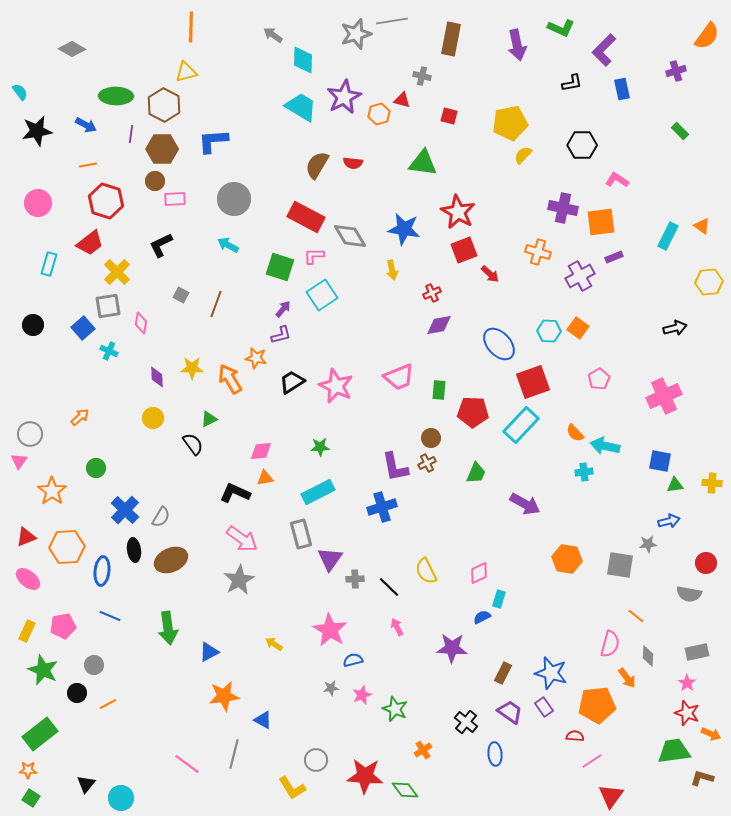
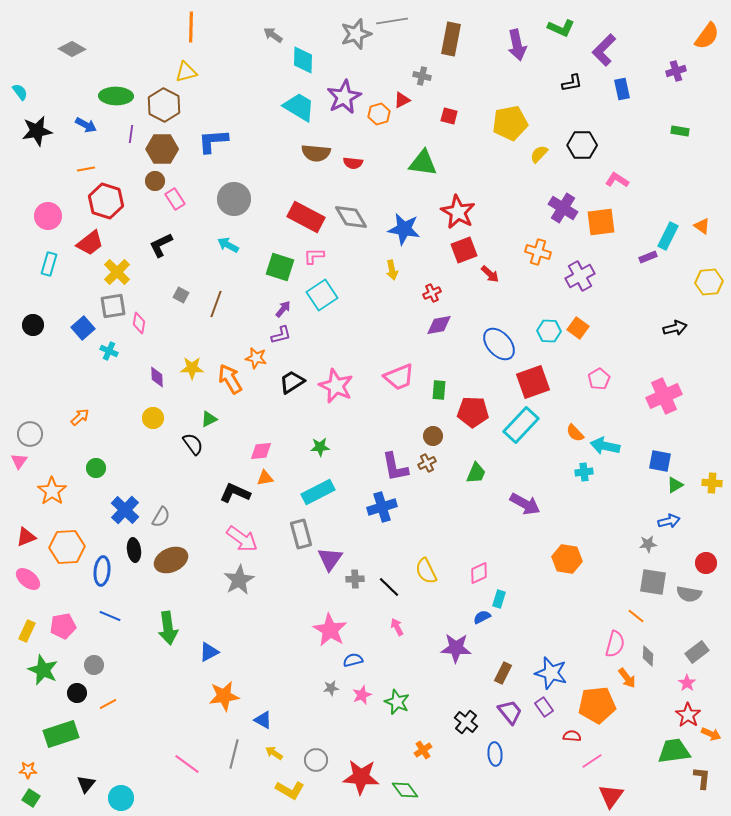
red triangle at (402, 100): rotated 42 degrees counterclockwise
cyan trapezoid at (301, 107): moved 2 px left
green rectangle at (680, 131): rotated 36 degrees counterclockwise
yellow semicircle at (523, 155): moved 16 px right, 1 px up
orange line at (88, 165): moved 2 px left, 4 px down
brown semicircle at (317, 165): moved 1 px left, 12 px up; rotated 116 degrees counterclockwise
pink rectangle at (175, 199): rotated 60 degrees clockwise
pink circle at (38, 203): moved 10 px right, 13 px down
purple cross at (563, 208): rotated 20 degrees clockwise
gray diamond at (350, 236): moved 1 px right, 19 px up
purple rectangle at (614, 257): moved 34 px right
gray square at (108, 306): moved 5 px right
pink diamond at (141, 323): moved 2 px left
brown circle at (431, 438): moved 2 px right, 2 px up
green triangle at (675, 485): rotated 24 degrees counterclockwise
gray square at (620, 565): moved 33 px right, 17 px down
yellow arrow at (274, 644): moved 109 px down
pink semicircle at (610, 644): moved 5 px right
purple star at (452, 648): moved 4 px right
gray rectangle at (697, 652): rotated 25 degrees counterclockwise
green star at (395, 709): moved 2 px right, 7 px up
purple trapezoid at (510, 712): rotated 16 degrees clockwise
red star at (687, 713): moved 1 px right, 2 px down; rotated 15 degrees clockwise
green rectangle at (40, 734): moved 21 px right; rotated 20 degrees clockwise
red semicircle at (575, 736): moved 3 px left
red star at (365, 776): moved 4 px left, 1 px down
brown L-shape at (702, 778): rotated 80 degrees clockwise
yellow L-shape at (292, 788): moved 2 px left, 2 px down; rotated 28 degrees counterclockwise
